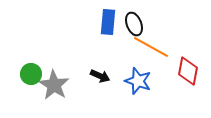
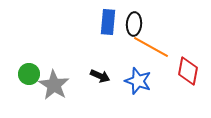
black ellipse: rotated 25 degrees clockwise
green circle: moved 2 px left
